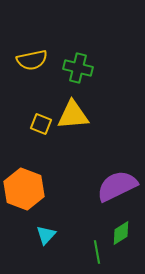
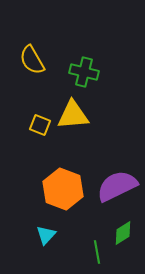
yellow semicircle: rotated 72 degrees clockwise
green cross: moved 6 px right, 4 px down
yellow square: moved 1 px left, 1 px down
orange hexagon: moved 39 px right
green diamond: moved 2 px right
